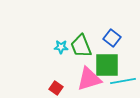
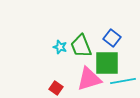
cyan star: moved 1 px left; rotated 16 degrees clockwise
green square: moved 2 px up
